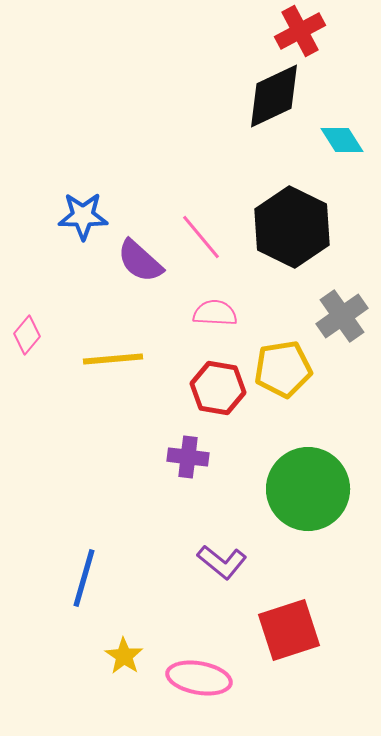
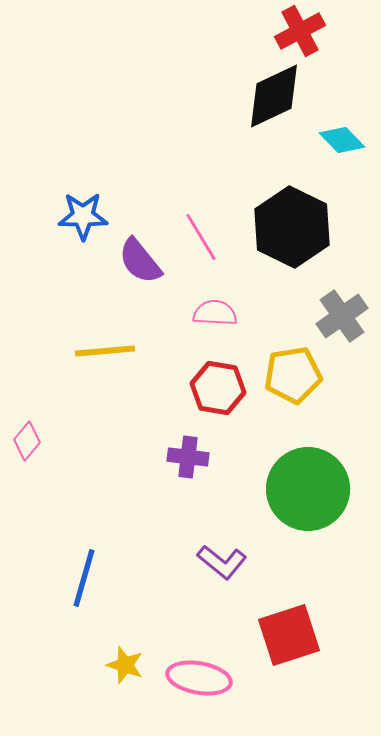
cyan diamond: rotated 12 degrees counterclockwise
pink line: rotated 9 degrees clockwise
purple semicircle: rotated 9 degrees clockwise
pink diamond: moved 106 px down
yellow line: moved 8 px left, 8 px up
yellow pentagon: moved 10 px right, 6 px down
red square: moved 5 px down
yellow star: moved 1 px right, 9 px down; rotated 15 degrees counterclockwise
